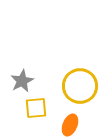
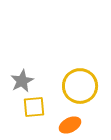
yellow square: moved 2 px left, 1 px up
orange ellipse: rotated 40 degrees clockwise
